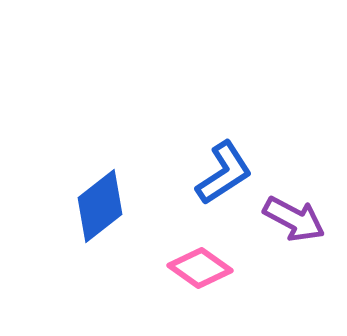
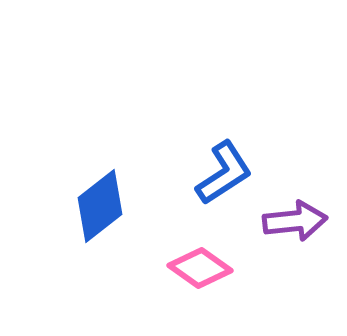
purple arrow: moved 1 px right, 2 px down; rotated 34 degrees counterclockwise
